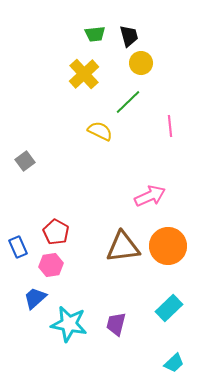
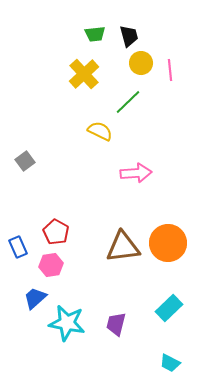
pink line: moved 56 px up
pink arrow: moved 14 px left, 23 px up; rotated 20 degrees clockwise
orange circle: moved 3 px up
cyan star: moved 2 px left, 1 px up
cyan trapezoid: moved 4 px left; rotated 70 degrees clockwise
